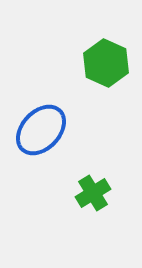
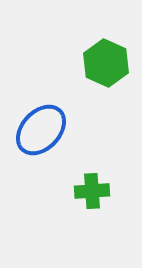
green cross: moved 1 px left, 2 px up; rotated 28 degrees clockwise
